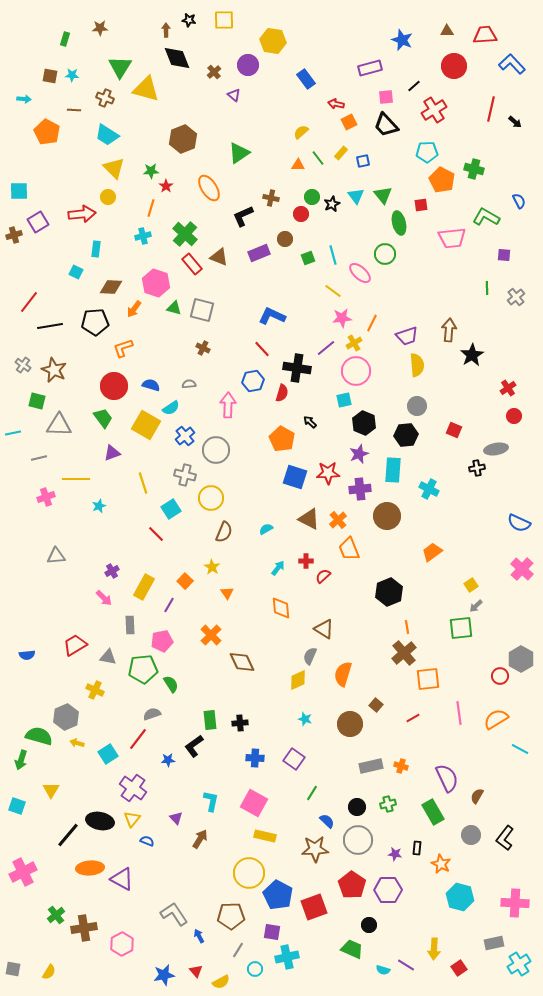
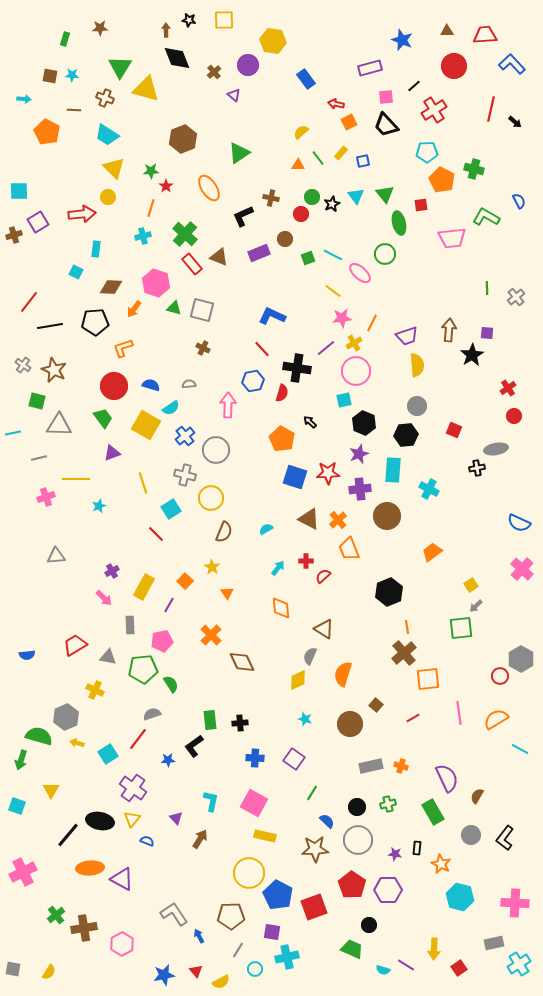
green triangle at (383, 195): moved 2 px right, 1 px up
cyan line at (333, 255): rotated 48 degrees counterclockwise
purple square at (504, 255): moved 17 px left, 78 px down
